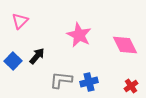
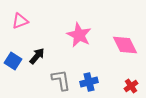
pink triangle: rotated 24 degrees clockwise
blue square: rotated 12 degrees counterclockwise
gray L-shape: rotated 75 degrees clockwise
